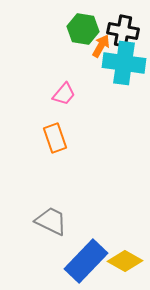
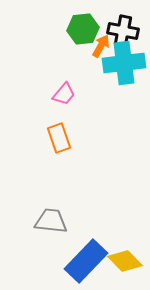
green hexagon: rotated 16 degrees counterclockwise
cyan cross: rotated 15 degrees counterclockwise
orange rectangle: moved 4 px right
gray trapezoid: rotated 20 degrees counterclockwise
yellow diamond: rotated 16 degrees clockwise
